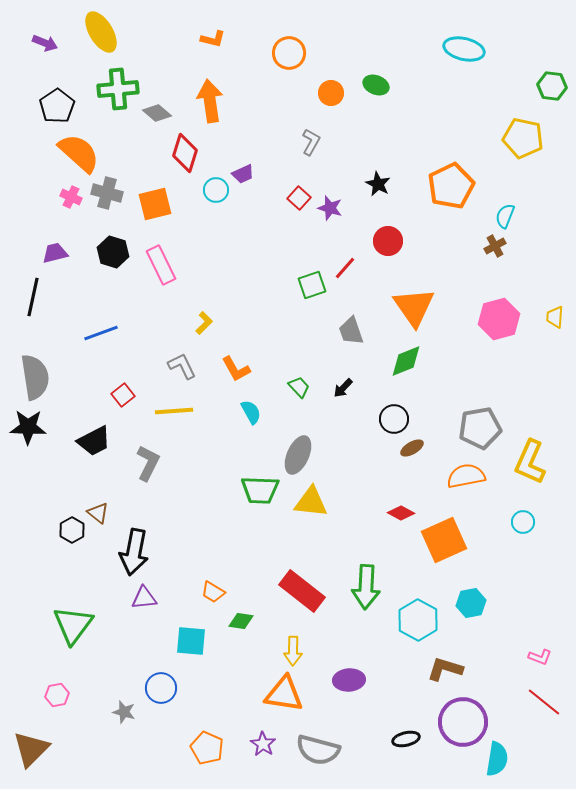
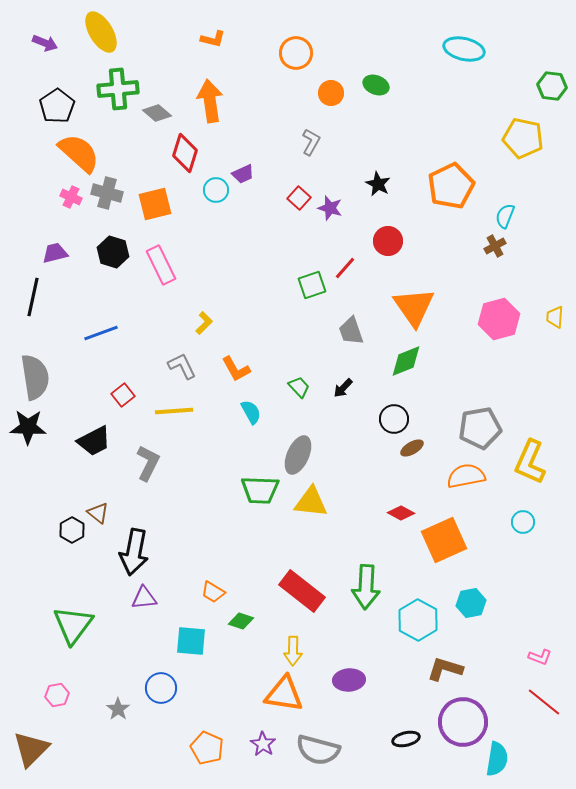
orange circle at (289, 53): moved 7 px right
green diamond at (241, 621): rotated 10 degrees clockwise
gray star at (124, 712): moved 6 px left, 3 px up; rotated 20 degrees clockwise
